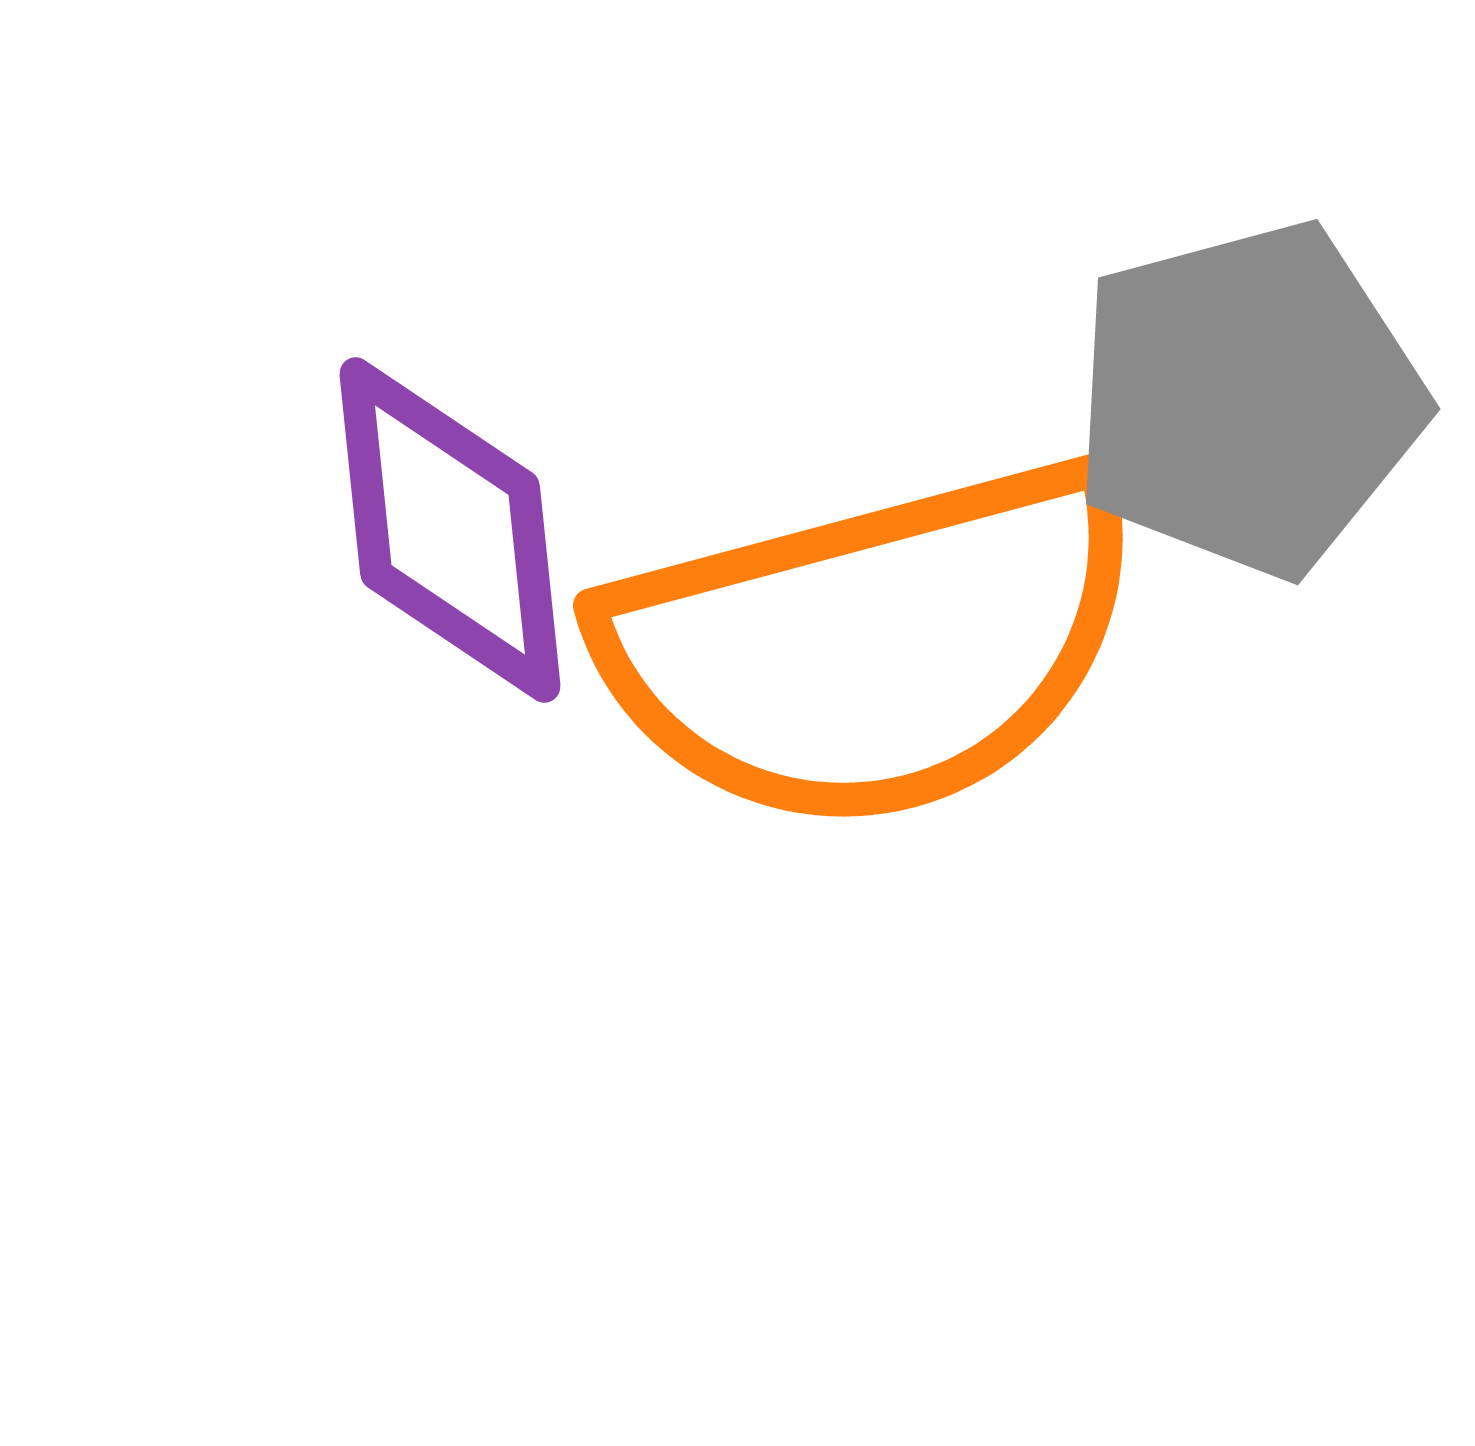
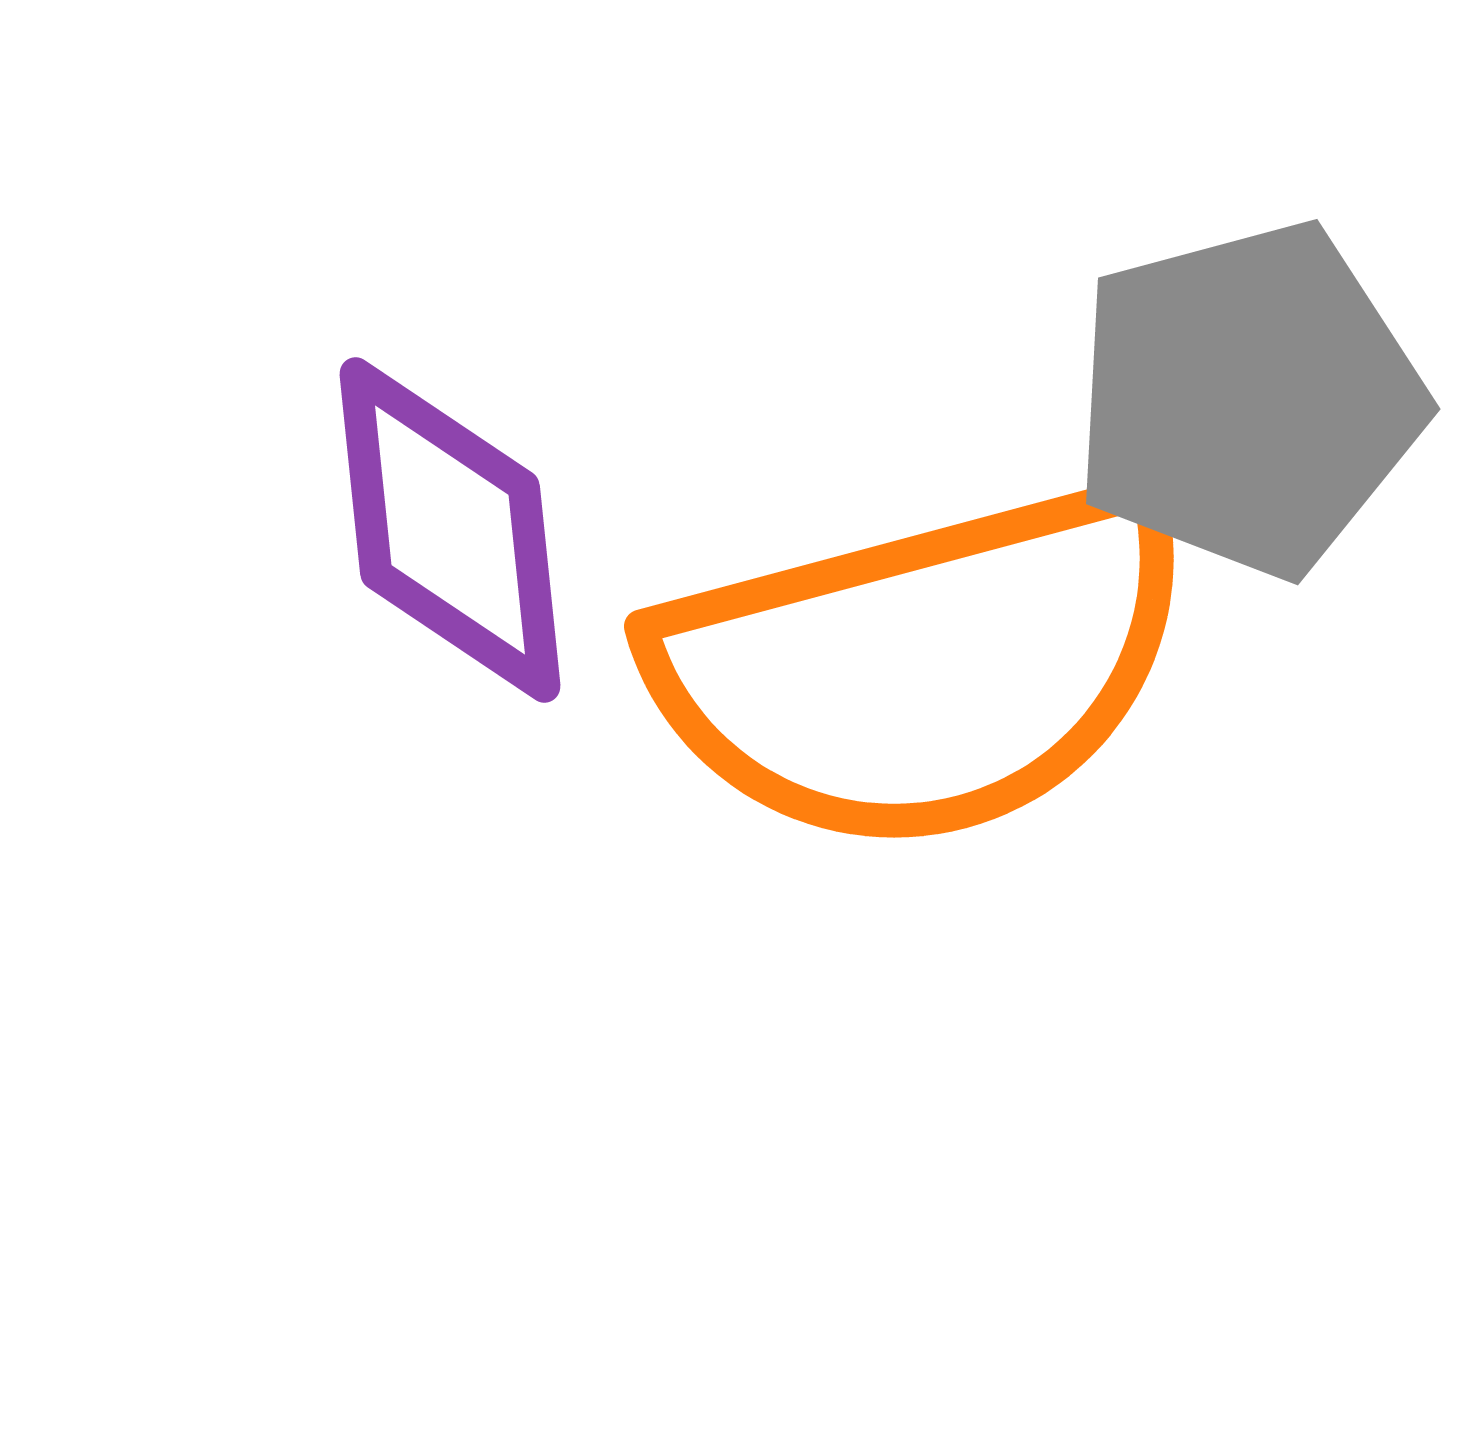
orange semicircle: moved 51 px right, 21 px down
